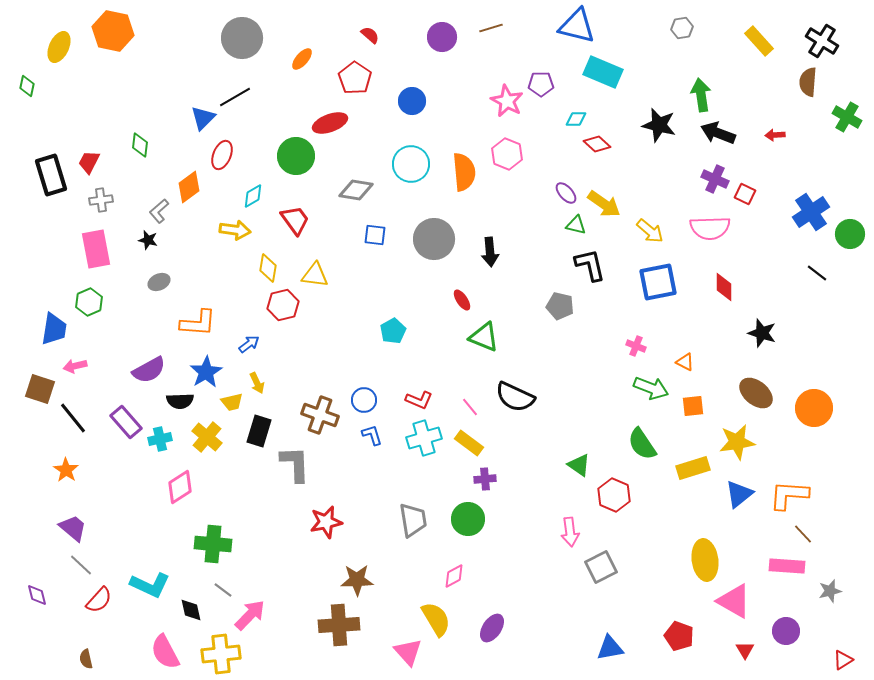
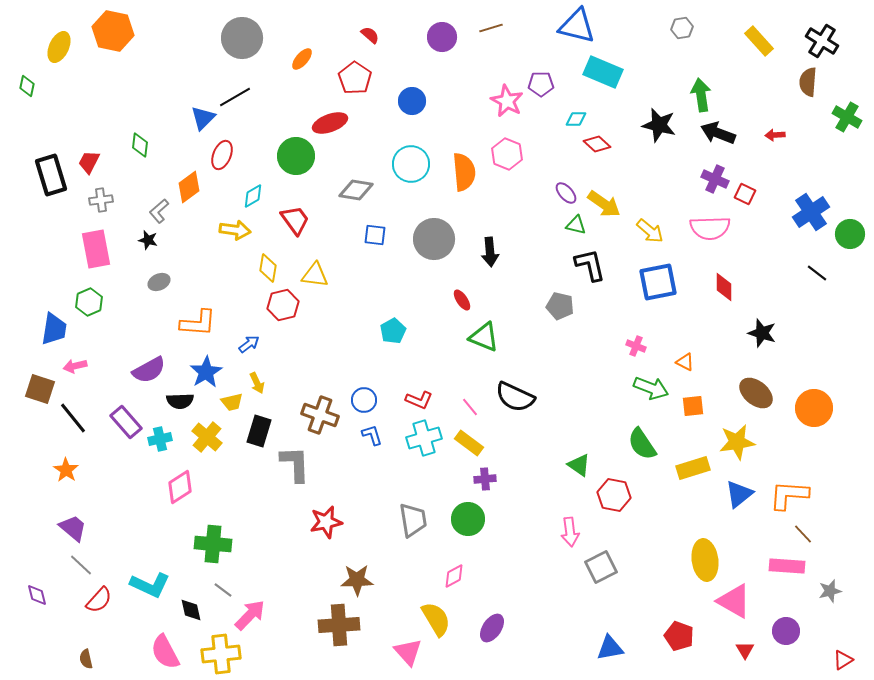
red hexagon at (614, 495): rotated 12 degrees counterclockwise
